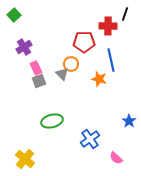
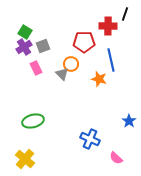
green square: moved 11 px right, 17 px down; rotated 16 degrees counterclockwise
gray square: moved 4 px right, 35 px up
green ellipse: moved 19 px left
blue cross: rotated 30 degrees counterclockwise
